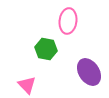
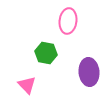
green hexagon: moved 4 px down
purple ellipse: rotated 28 degrees clockwise
